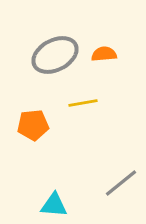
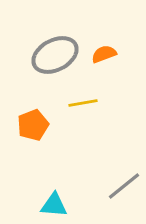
orange semicircle: rotated 15 degrees counterclockwise
orange pentagon: rotated 16 degrees counterclockwise
gray line: moved 3 px right, 3 px down
